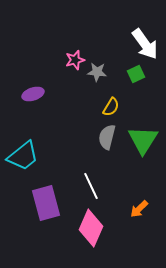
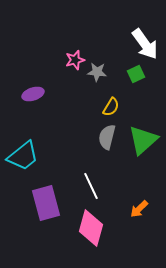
green triangle: rotated 16 degrees clockwise
pink diamond: rotated 9 degrees counterclockwise
